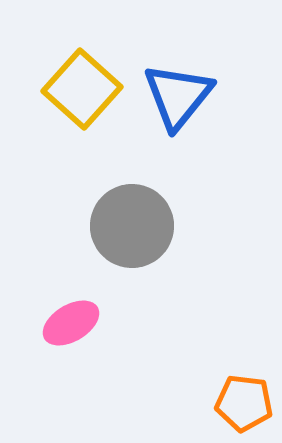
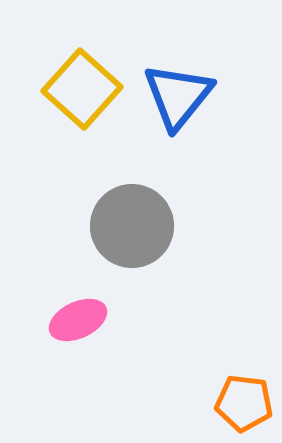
pink ellipse: moved 7 px right, 3 px up; rotated 6 degrees clockwise
